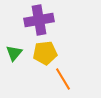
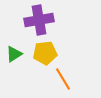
green triangle: moved 1 px down; rotated 18 degrees clockwise
